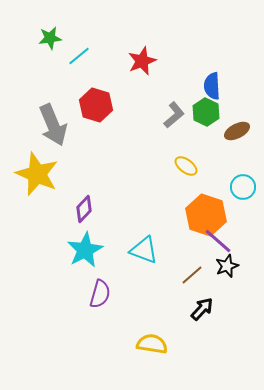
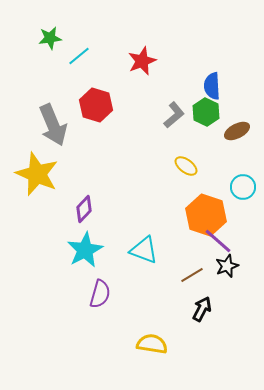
brown line: rotated 10 degrees clockwise
black arrow: rotated 15 degrees counterclockwise
